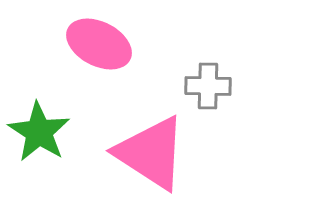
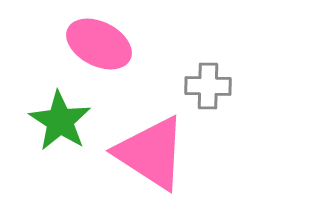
green star: moved 21 px right, 11 px up
